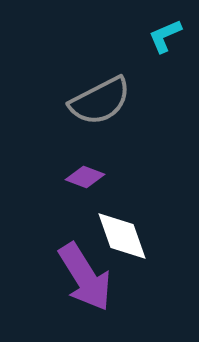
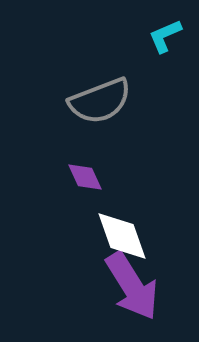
gray semicircle: rotated 6 degrees clockwise
purple diamond: rotated 45 degrees clockwise
purple arrow: moved 47 px right, 9 px down
